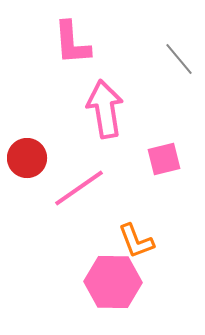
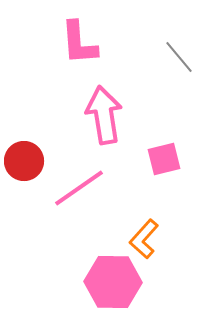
pink L-shape: moved 7 px right
gray line: moved 2 px up
pink arrow: moved 1 px left, 6 px down
red circle: moved 3 px left, 3 px down
orange L-shape: moved 8 px right, 2 px up; rotated 63 degrees clockwise
